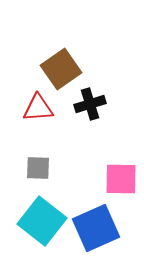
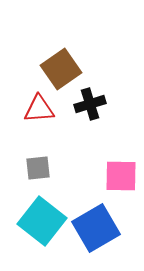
red triangle: moved 1 px right, 1 px down
gray square: rotated 8 degrees counterclockwise
pink square: moved 3 px up
blue square: rotated 6 degrees counterclockwise
